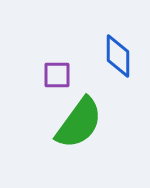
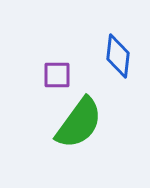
blue diamond: rotated 6 degrees clockwise
